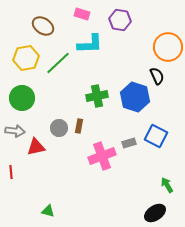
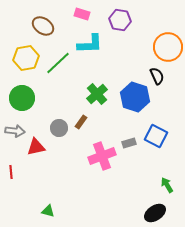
green cross: moved 2 px up; rotated 30 degrees counterclockwise
brown rectangle: moved 2 px right, 4 px up; rotated 24 degrees clockwise
